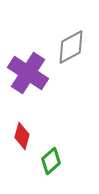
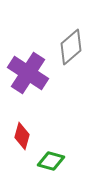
gray diamond: rotated 12 degrees counterclockwise
green diamond: rotated 56 degrees clockwise
